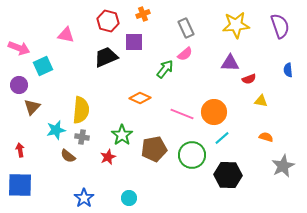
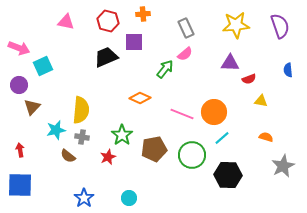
orange cross: rotated 16 degrees clockwise
pink triangle: moved 13 px up
